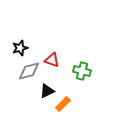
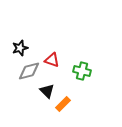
black triangle: rotated 49 degrees counterclockwise
